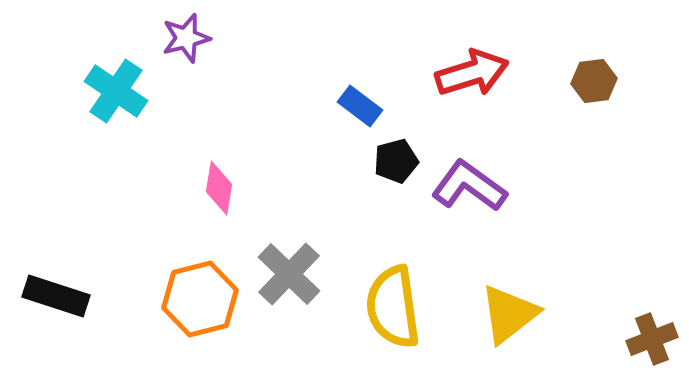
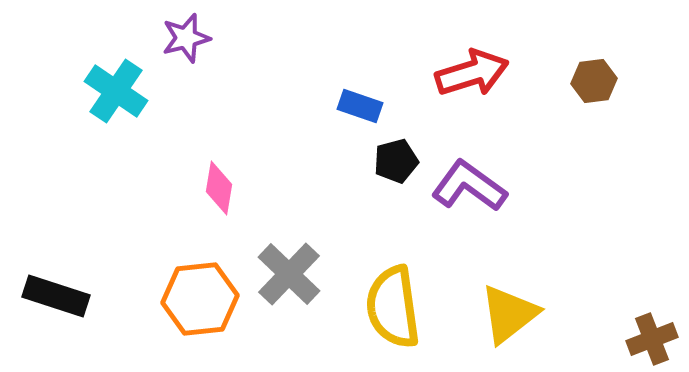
blue rectangle: rotated 18 degrees counterclockwise
orange hexagon: rotated 8 degrees clockwise
